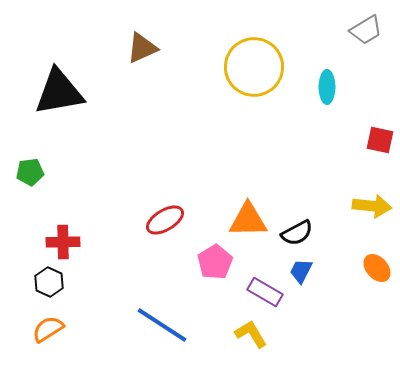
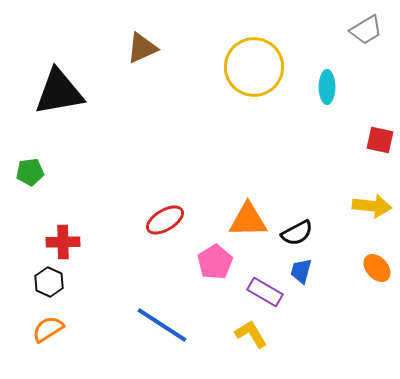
blue trapezoid: rotated 12 degrees counterclockwise
